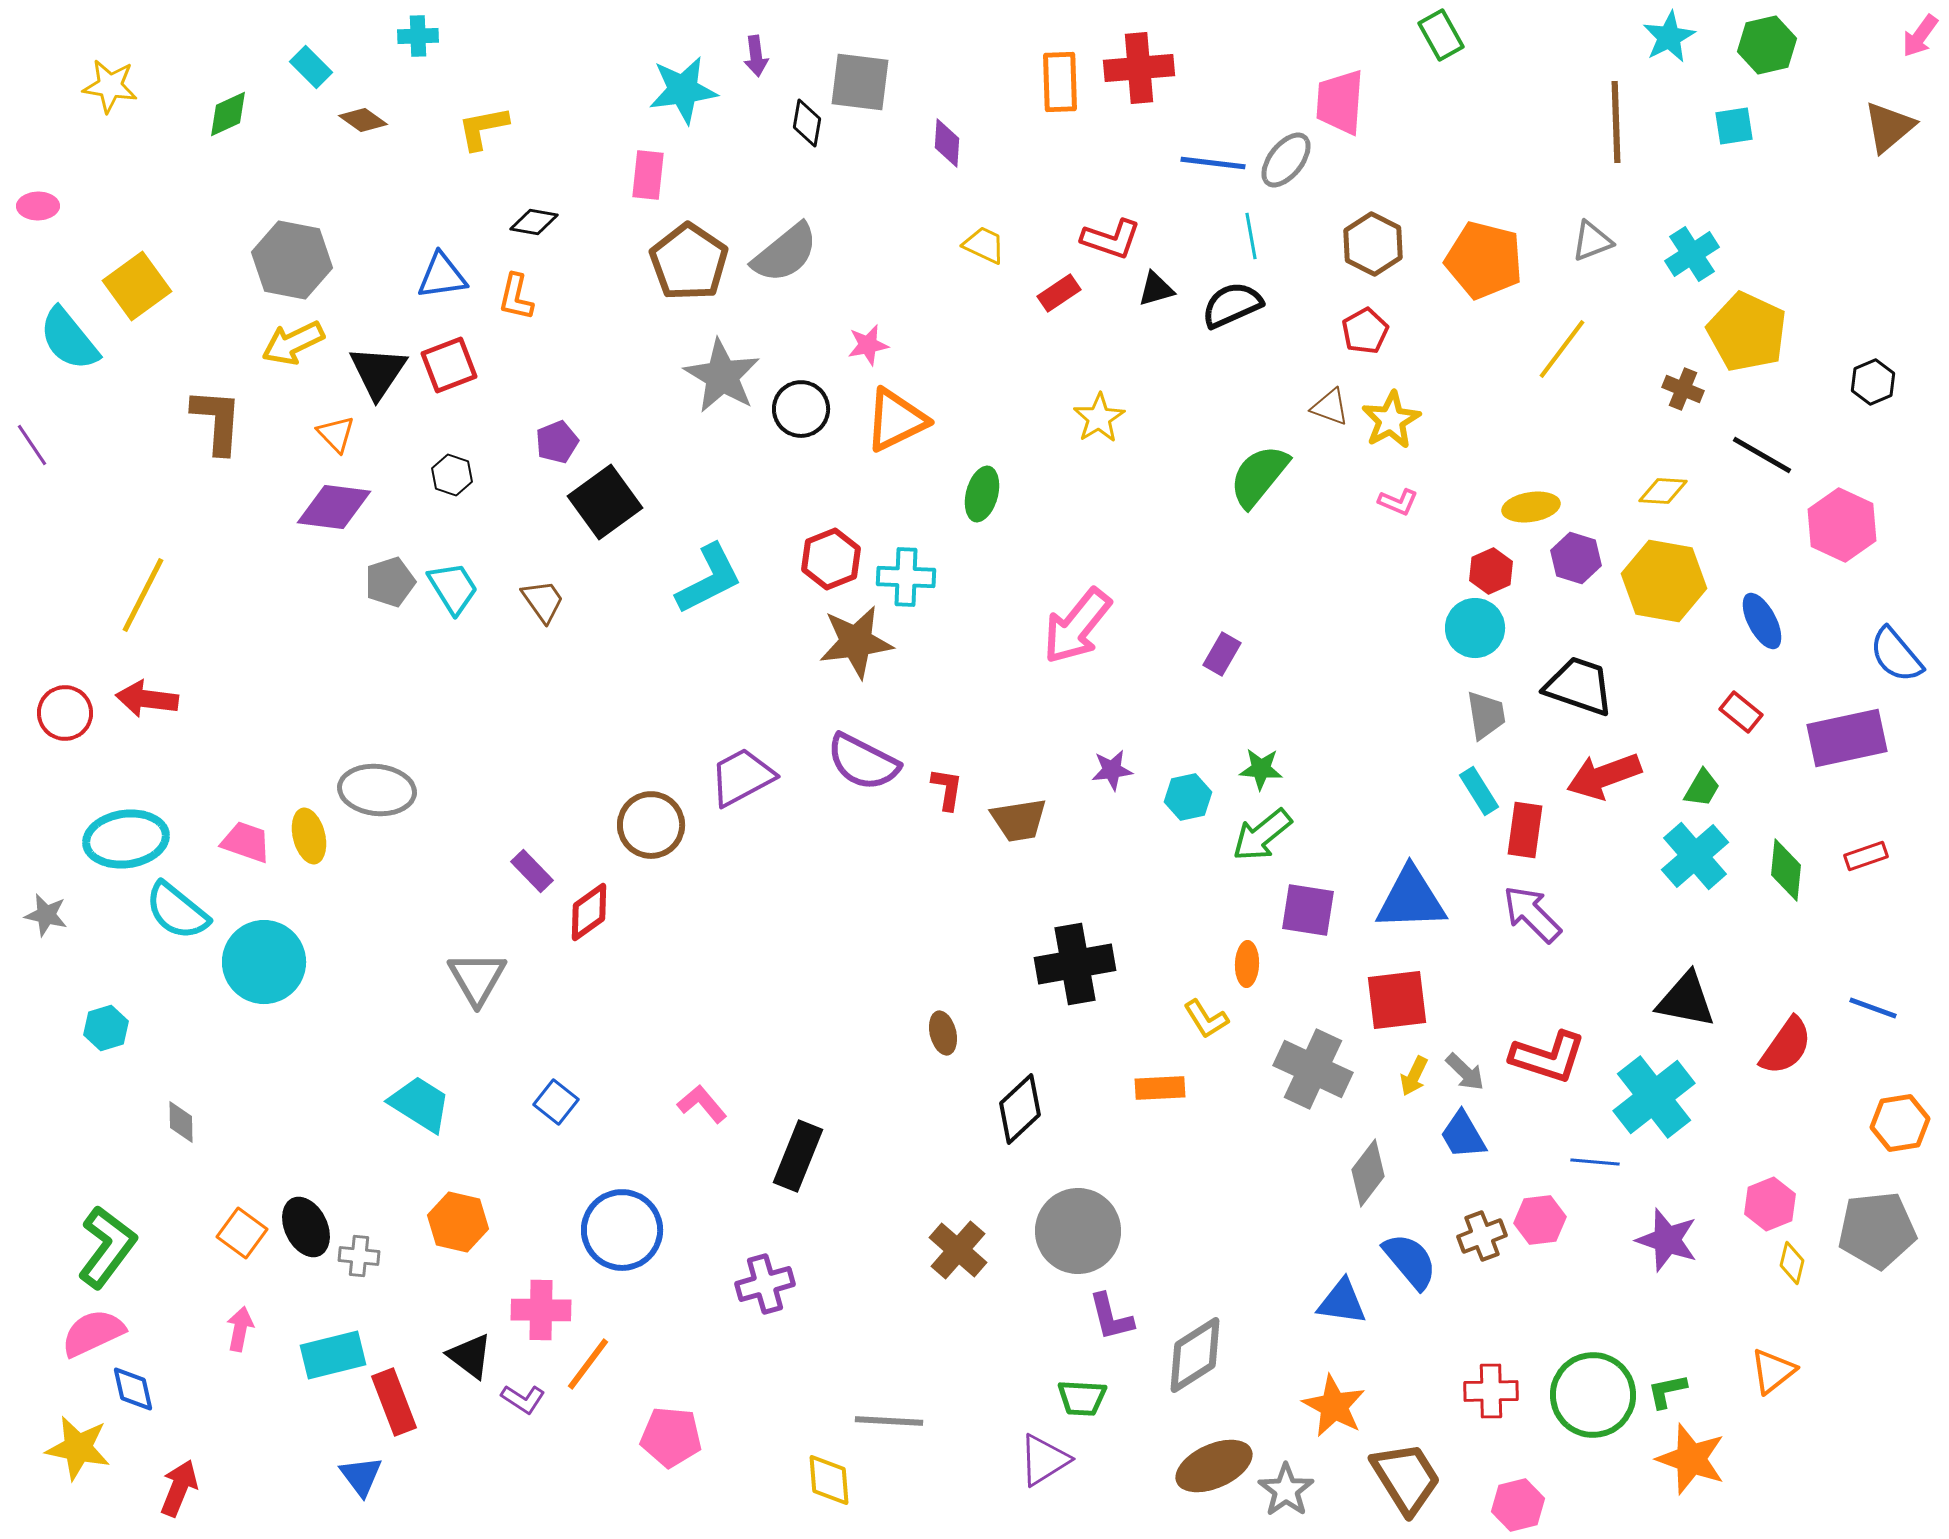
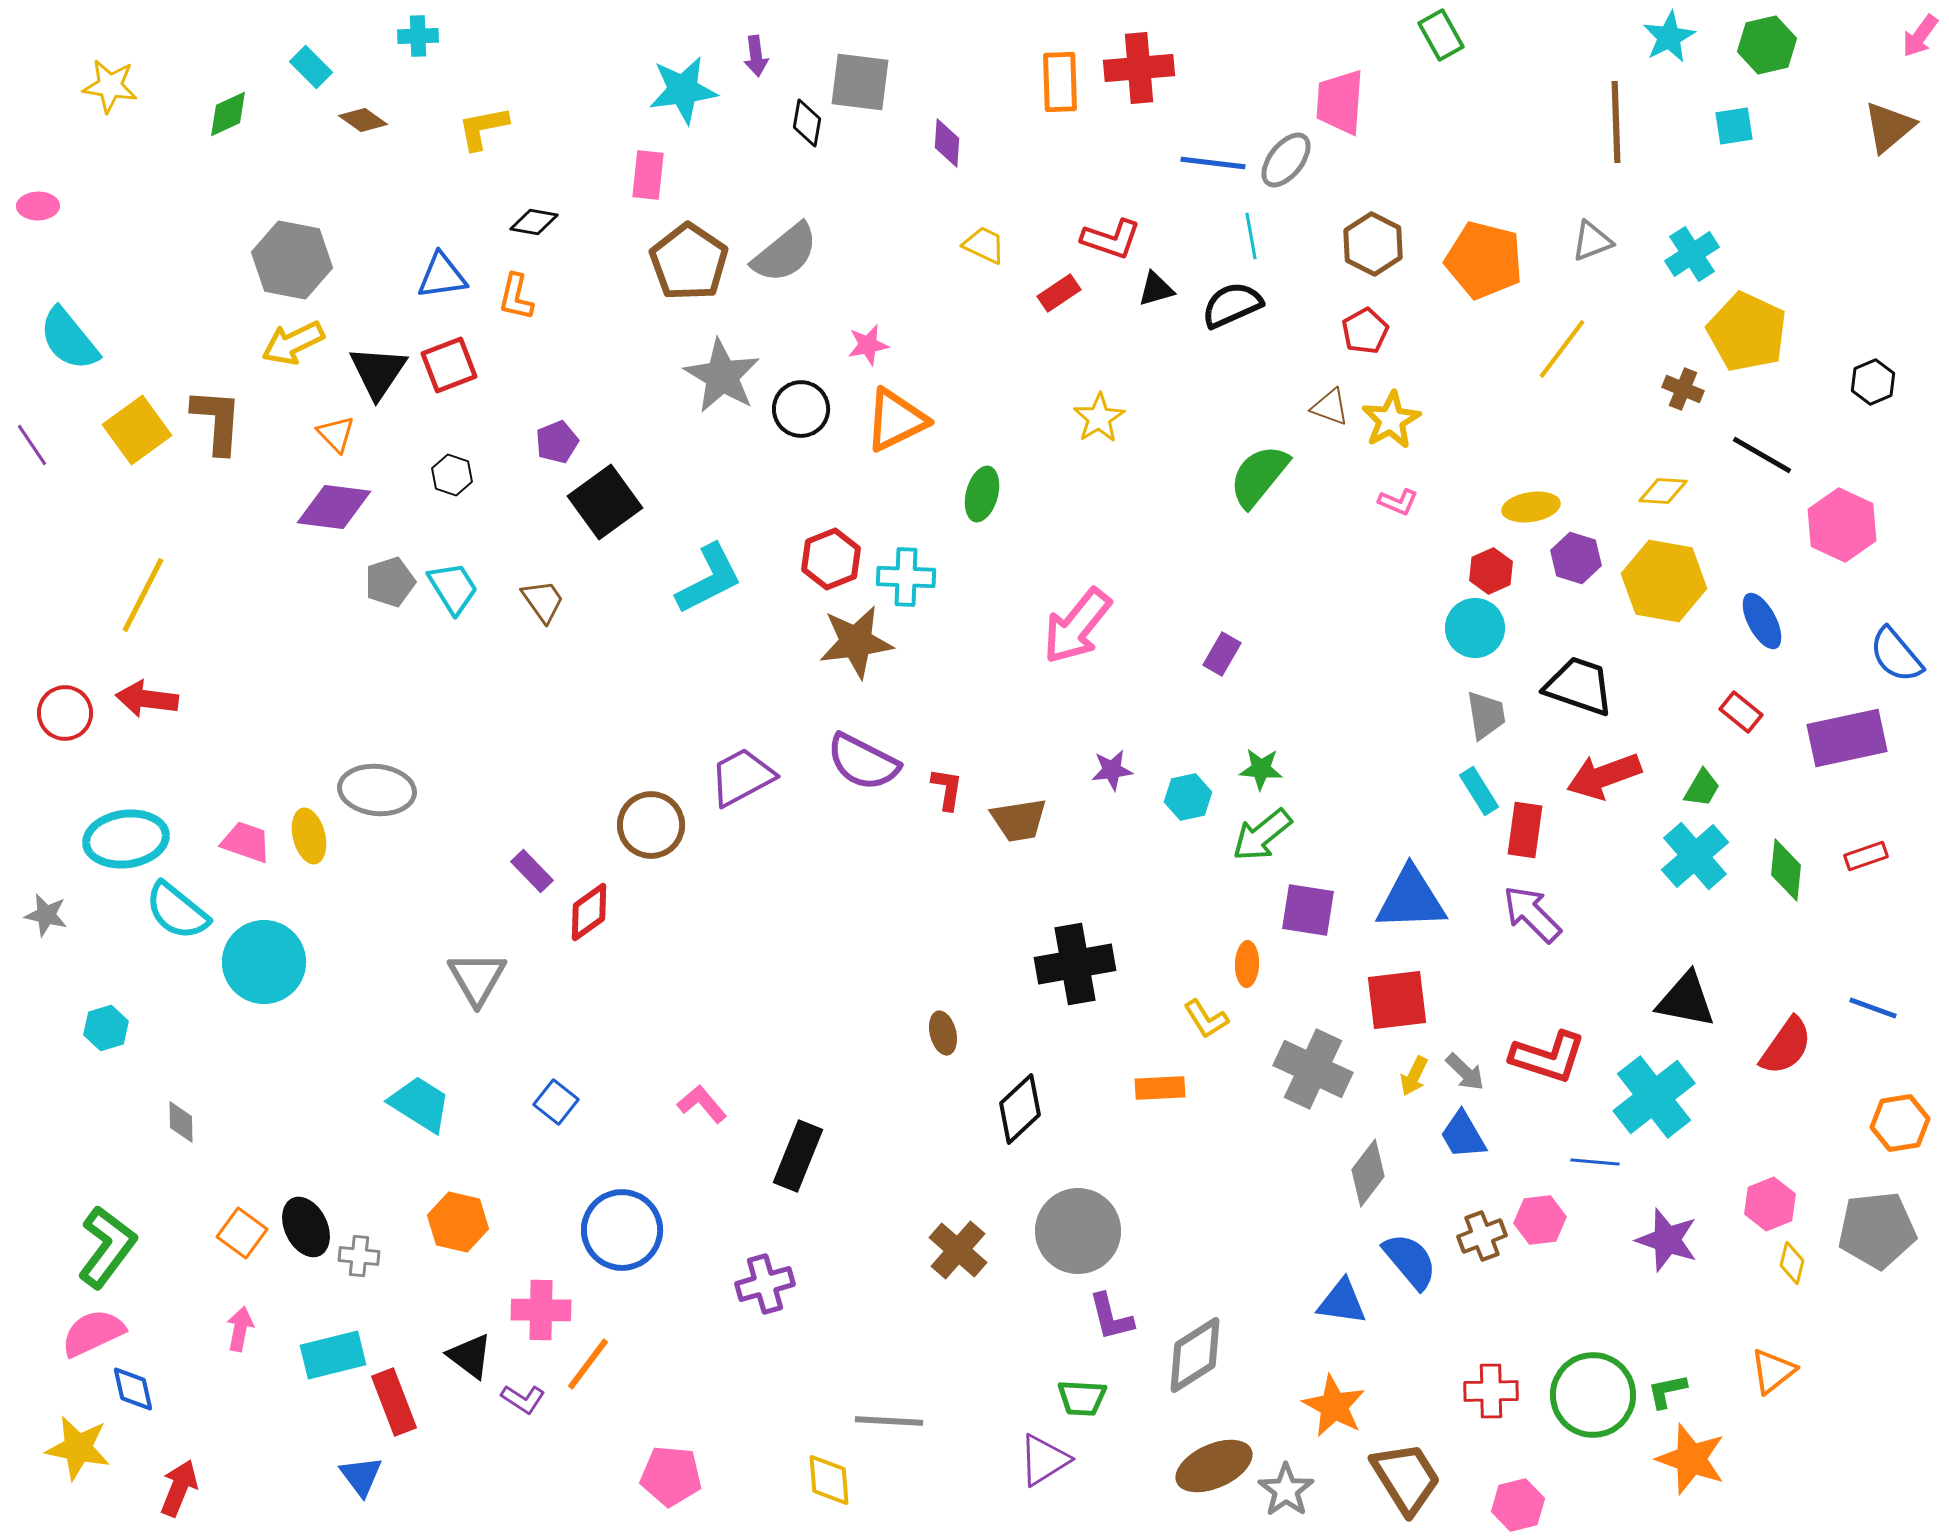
yellow square at (137, 286): moved 144 px down
pink pentagon at (671, 1437): moved 39 px down
